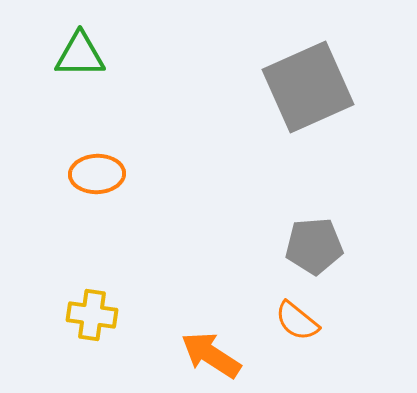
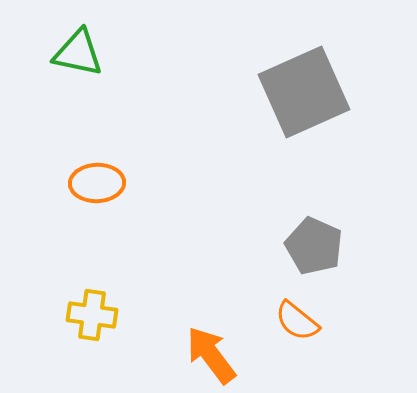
green triangle: moved 2 px left, 2 px up; rotated 12 degrees clockwise
gray square: moved 4 px left, 5 px down
orange ellipse: moved 9 px down
gray pentagon: rotated 28 degrees clockwise
orange arrow: rotated 20 degrees clockwise
